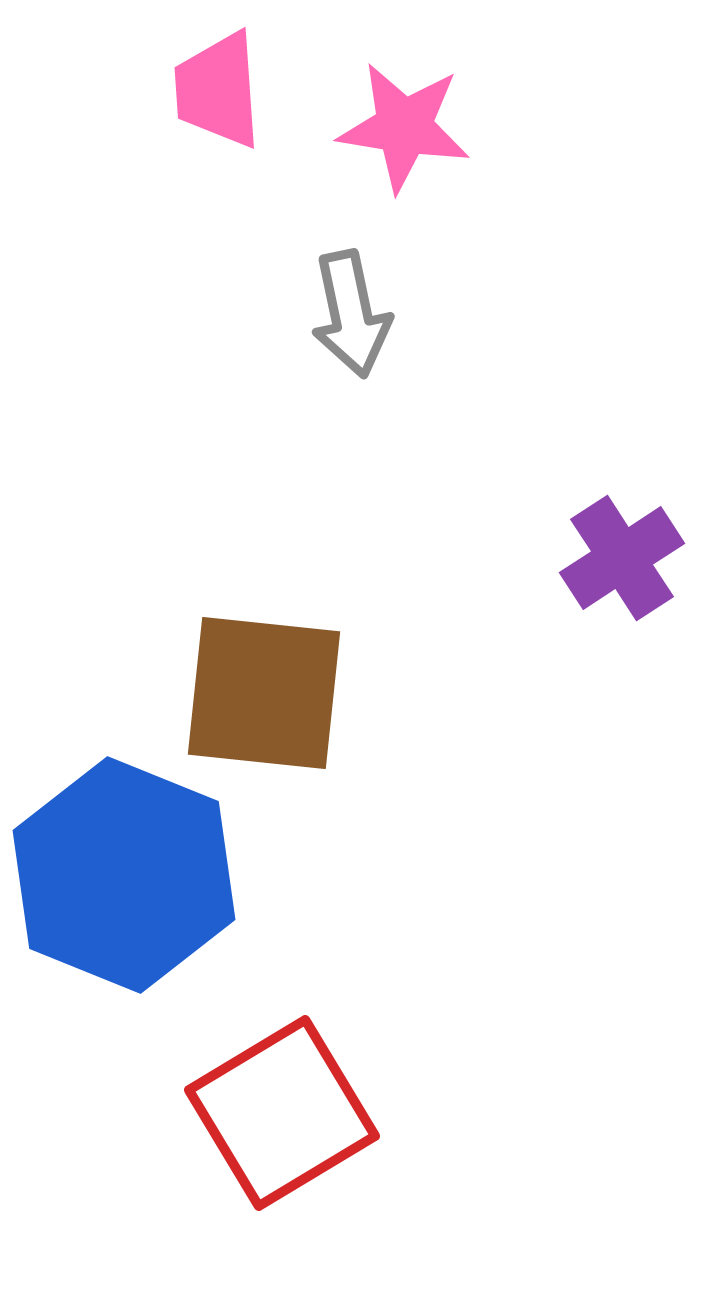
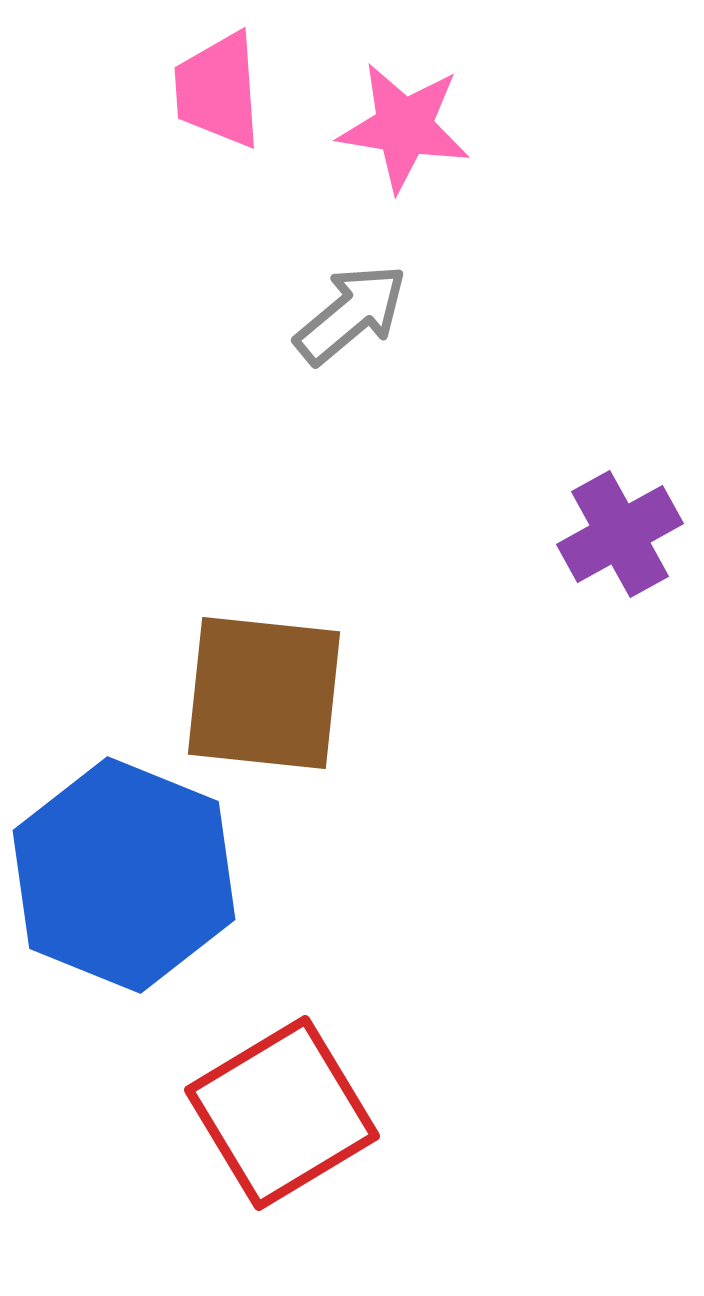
gray arrow: rotated 118 degrees counterclockwise
purple cross: moved 2 px left, 24 px up; rotated 4 degrees clockwise
